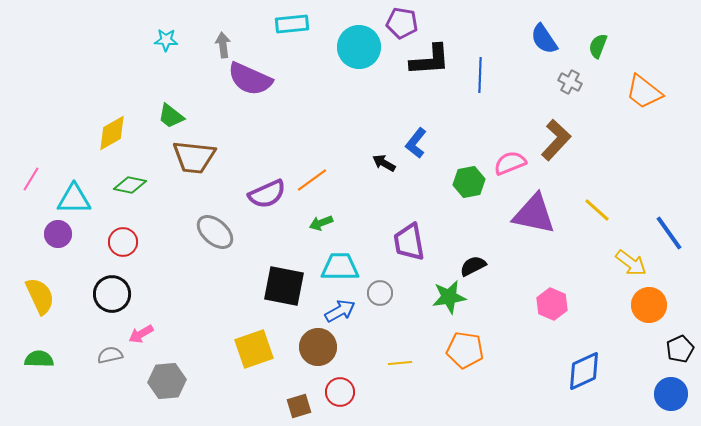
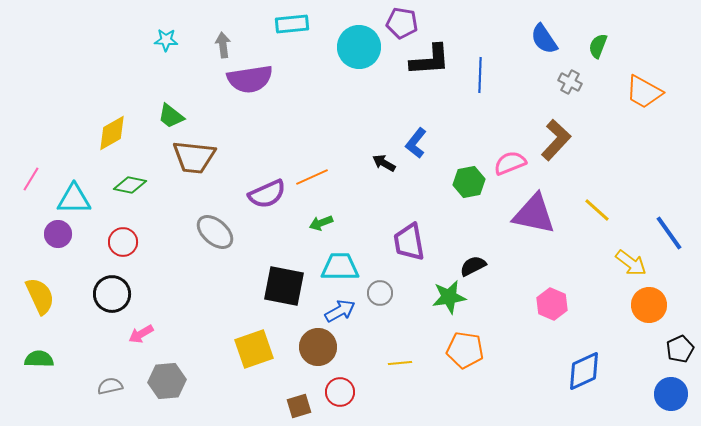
purple semicircle at (250, 79): rotated 33 degrees counterclockwise
orange trapezoid at (644, 92): rotated 9 degrees counterclockwise
orange line at (312, 180): moved 3 px up; rotated 12 degrees clockwise
gray semicircle at (110, 355): moved 31 px down
